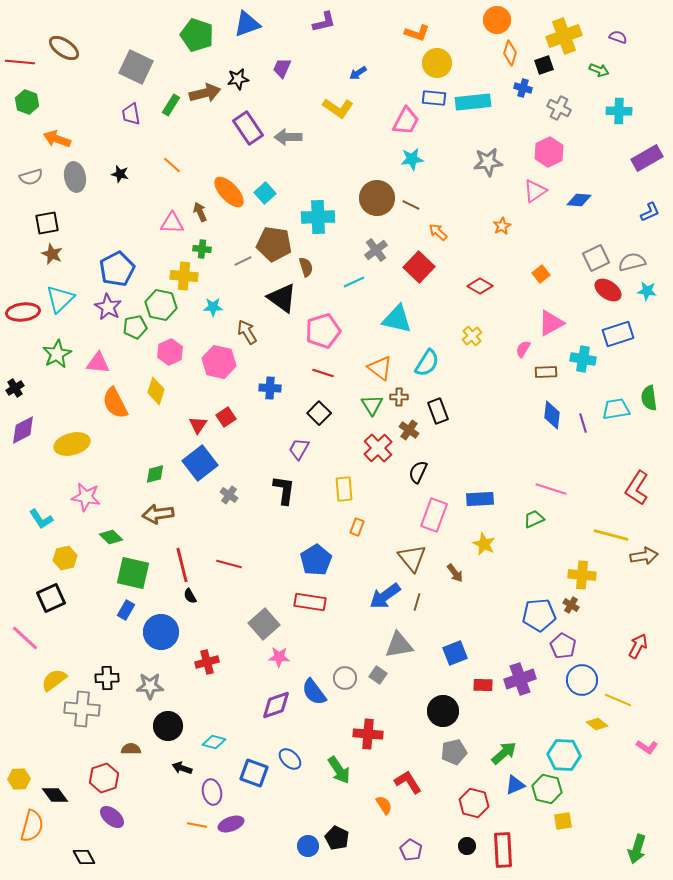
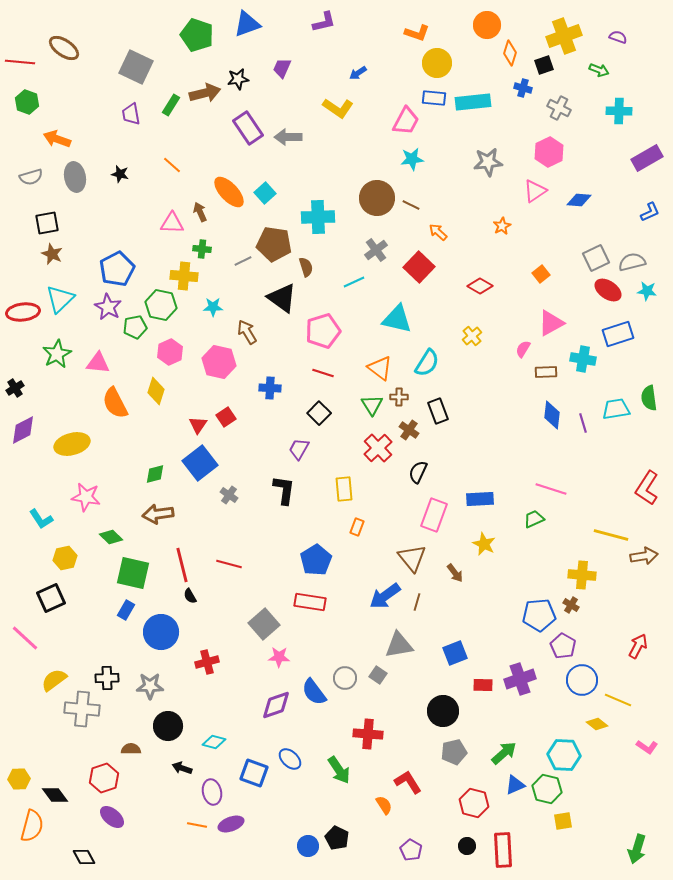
orange circle at (497, 20): moved 10 px left, 5 px down
red L-shape at (637, 488): moved 10 px right
